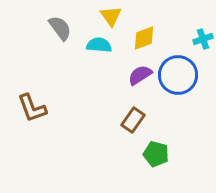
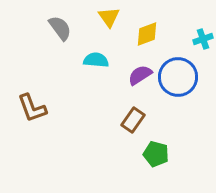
yellow triangle: moved 2 px left, 1 px down
yellow diamond: moved 3 px right, 4 px up
cyan semicircle: moved 3 px left, 15 px down
blue circle: moved 2 px down
